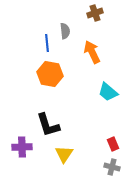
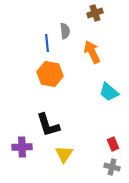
cyan trapezoid: moved 1 px right
